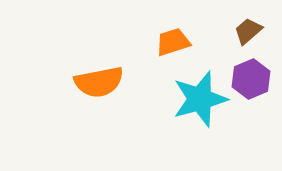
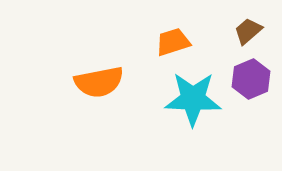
cyan star: moved 7 px left; rotated 18 degrees clockwise
